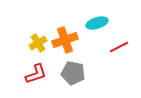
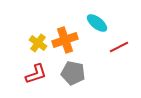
cyan ellipse: rotated 55 degrees clockwise
yellow cross: rotated 24 degrees counterclockwise
